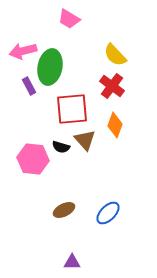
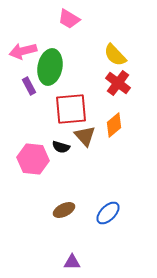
red cross: moved 6 px right, 3 px up
red square: moved 1 px left
orange diamond: moved 1 px left; rotated 30 degrees clockwise
brown triangle: moved 4 px up
